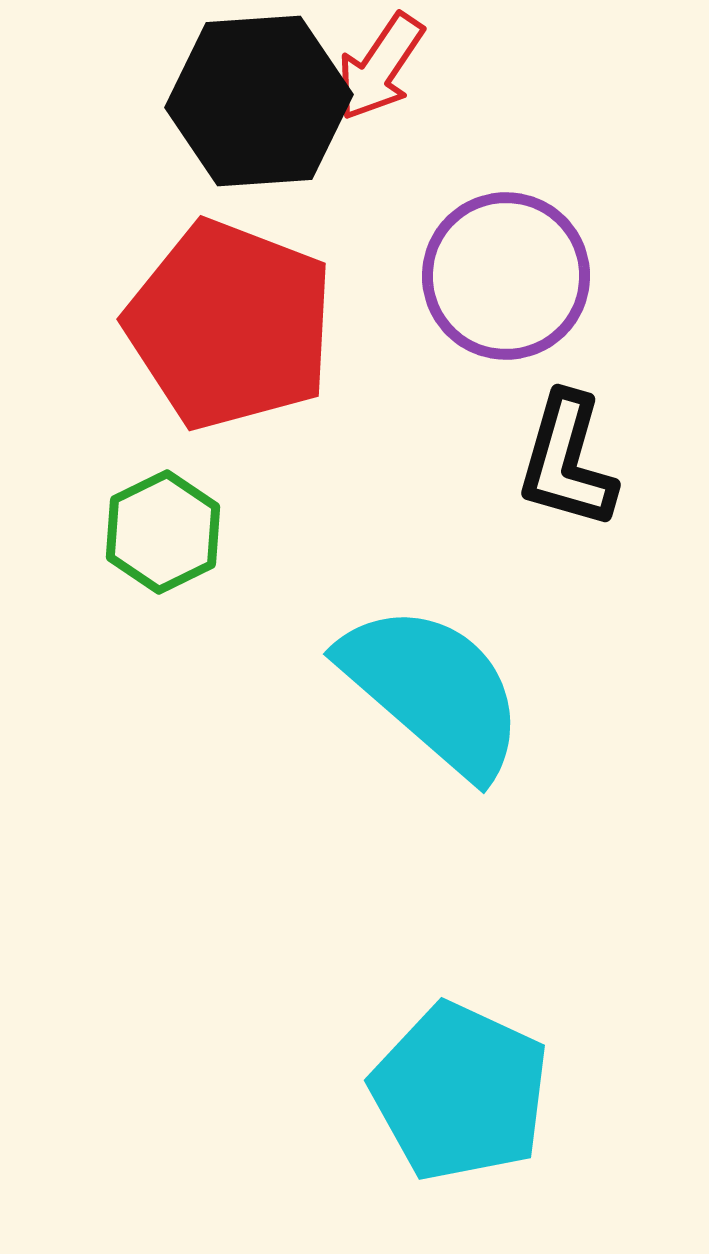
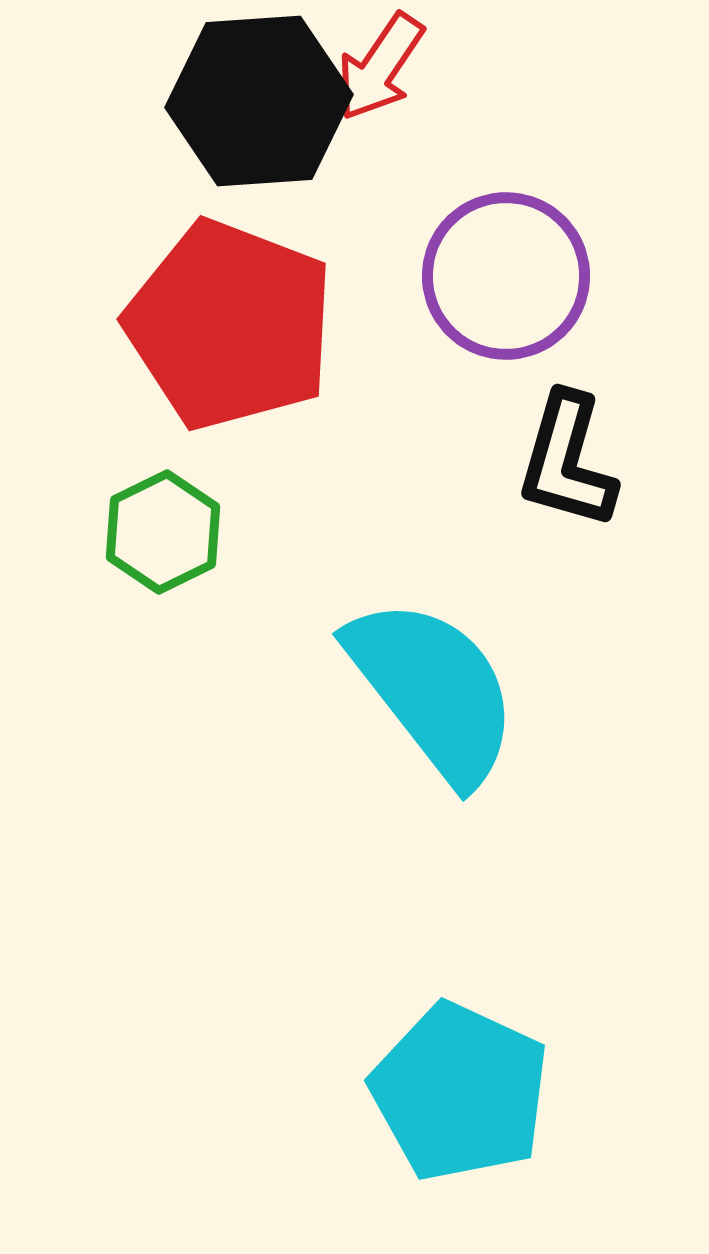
cyan semicircle: rotated 11 degrees clockwise
